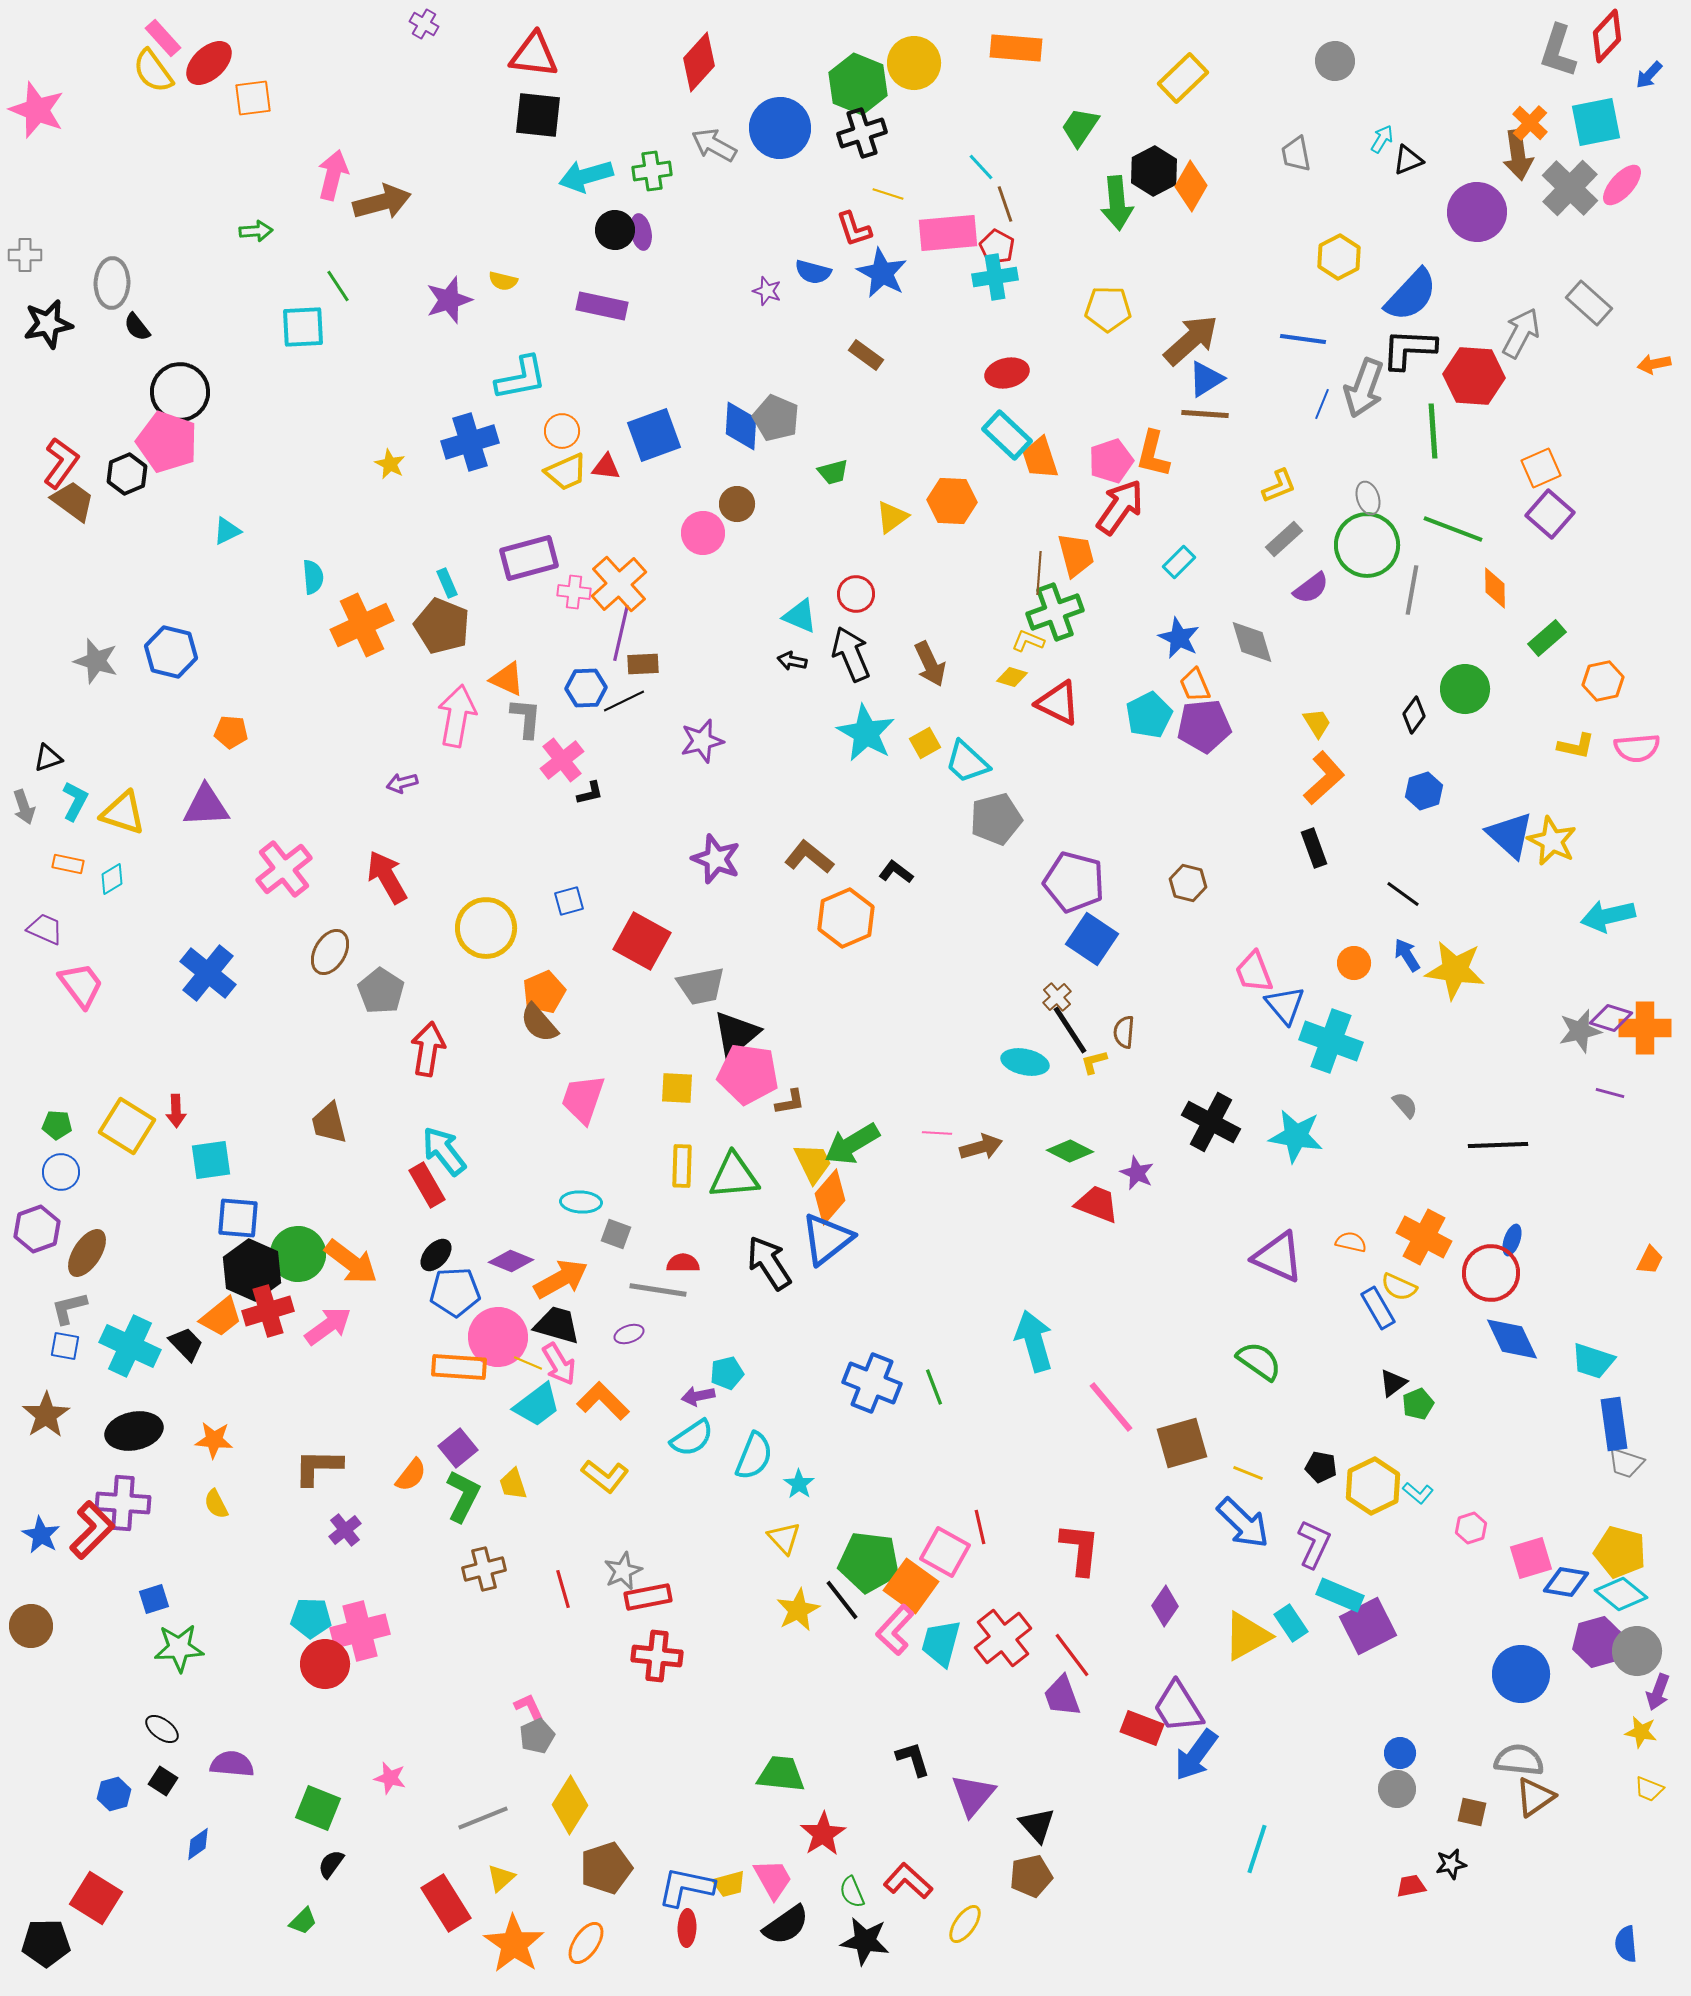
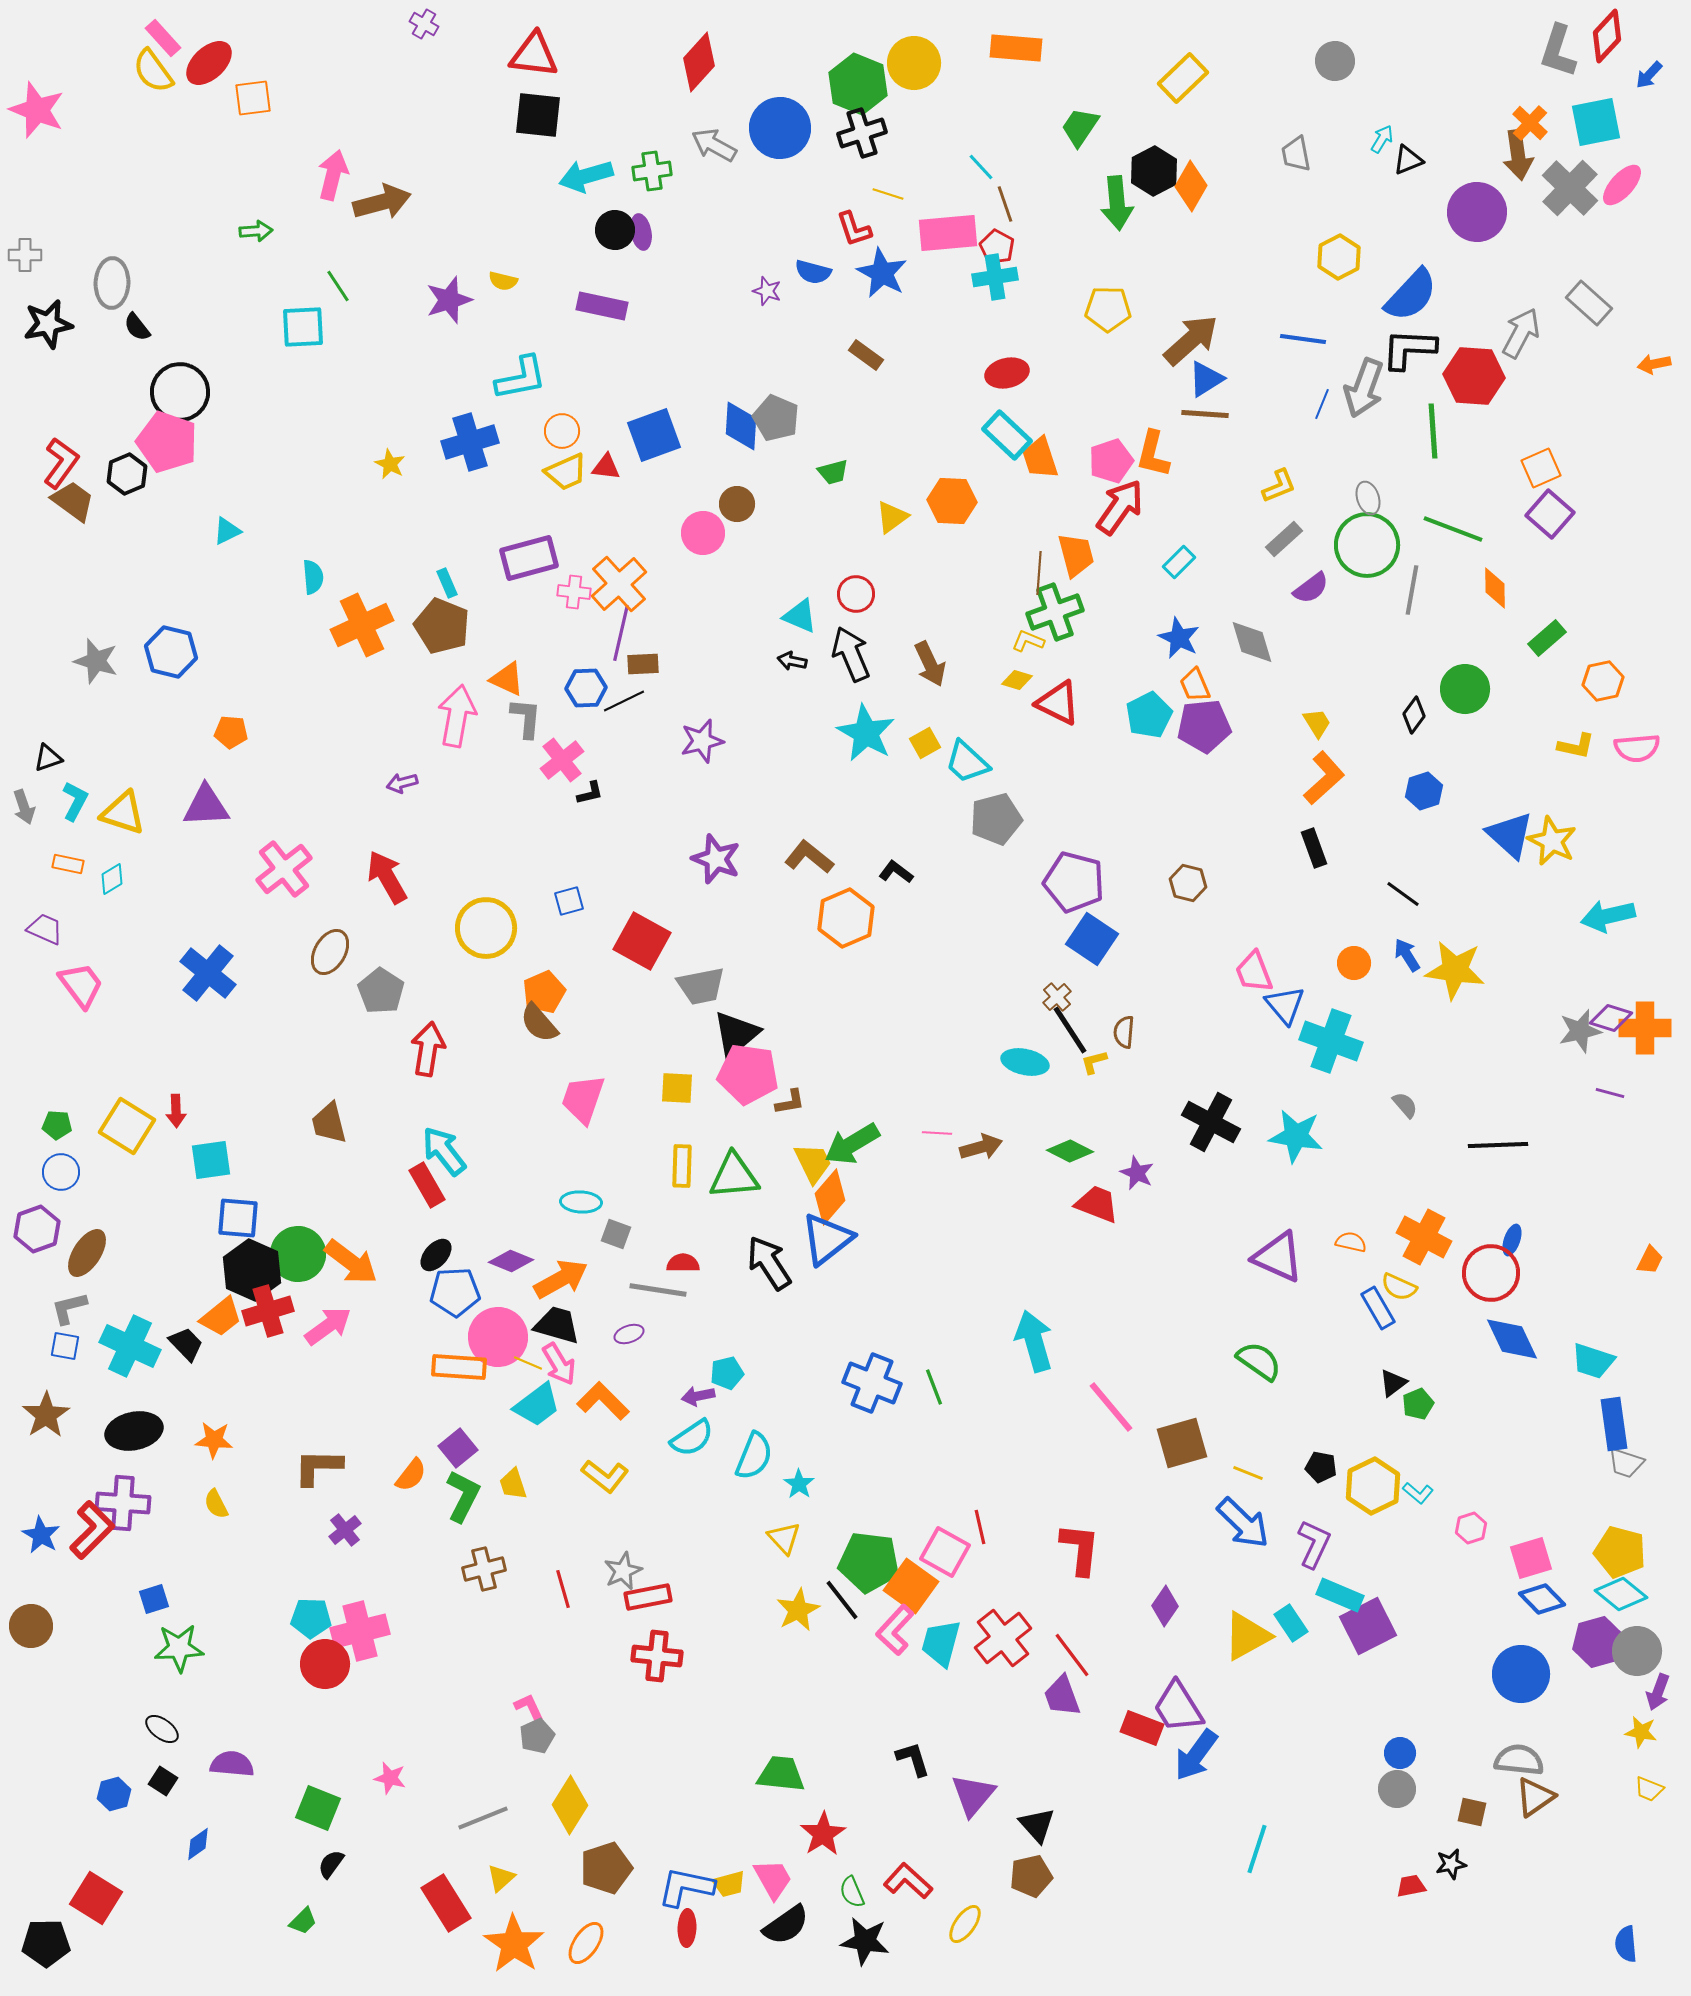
yellow diamond at (1012, 677): moved 5 px right, 3 px down
blue diamond at (1566, 1582): moved 24 px left, 17 px down; rotated 36 degrees clockwise
